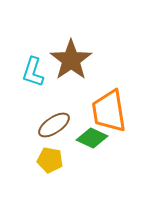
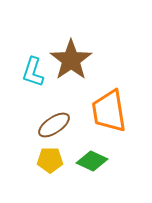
green diamond: moved 23 px down
yellow pentagon: rotated 10 degrees counterclockwise
